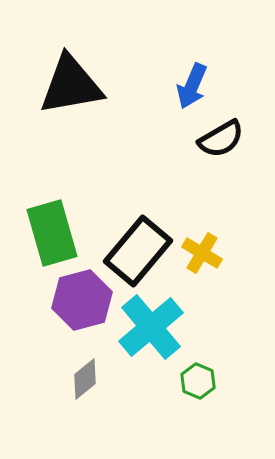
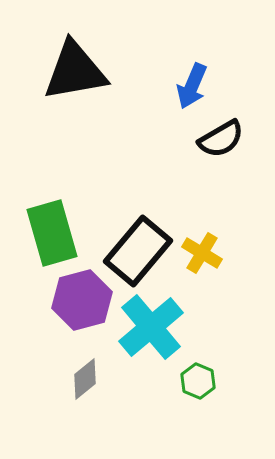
black triangle: moved 4 px right, 14 px up
